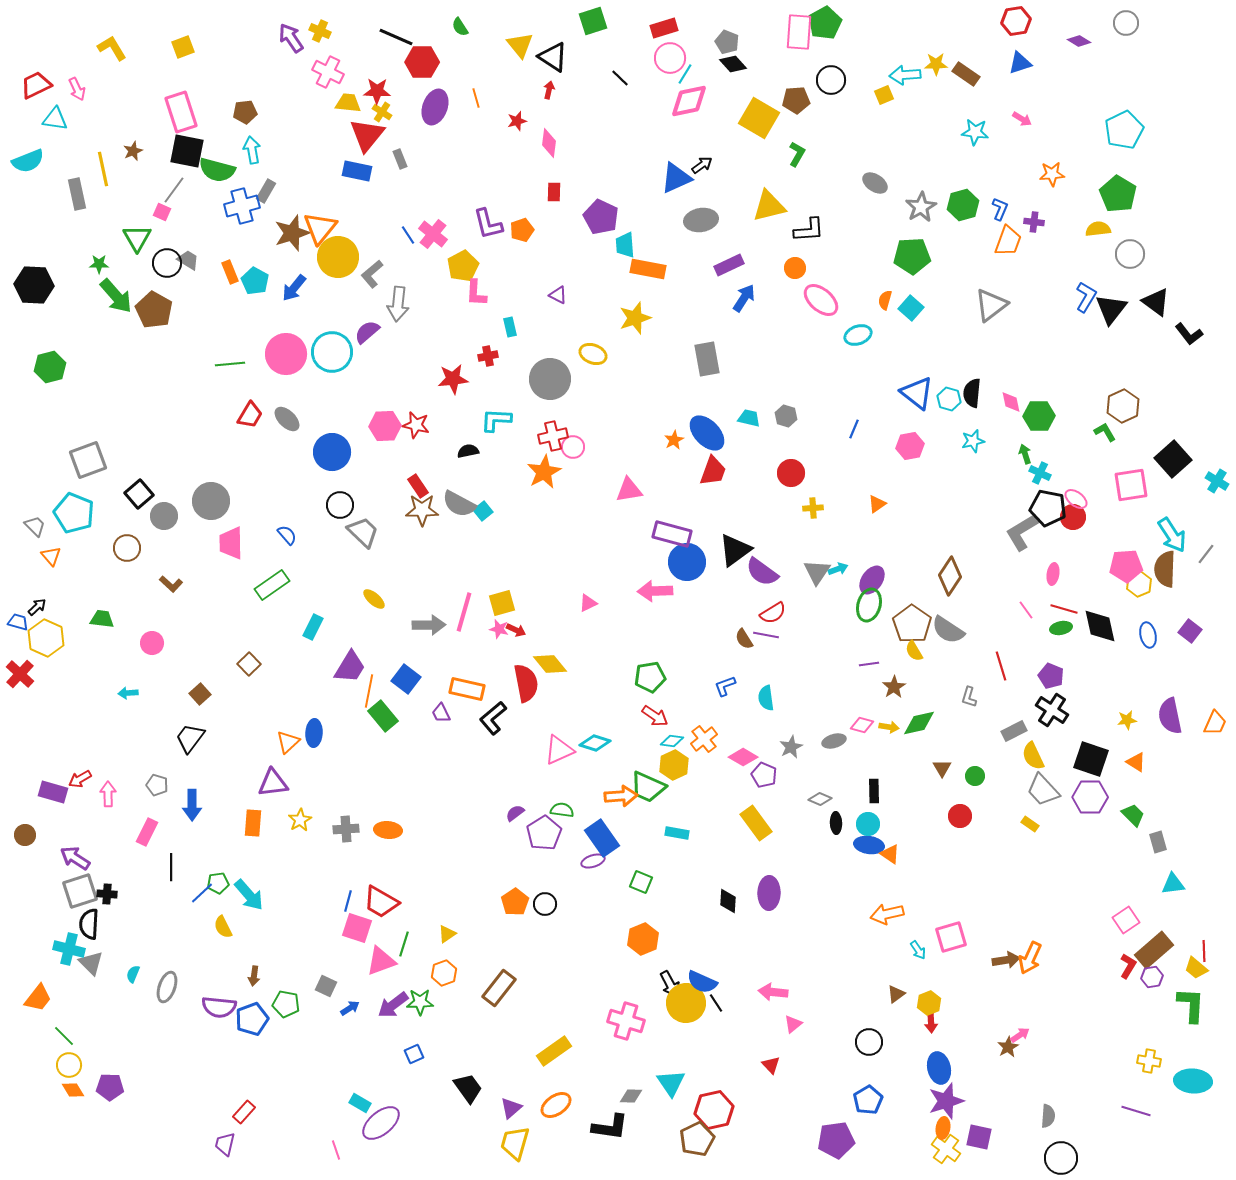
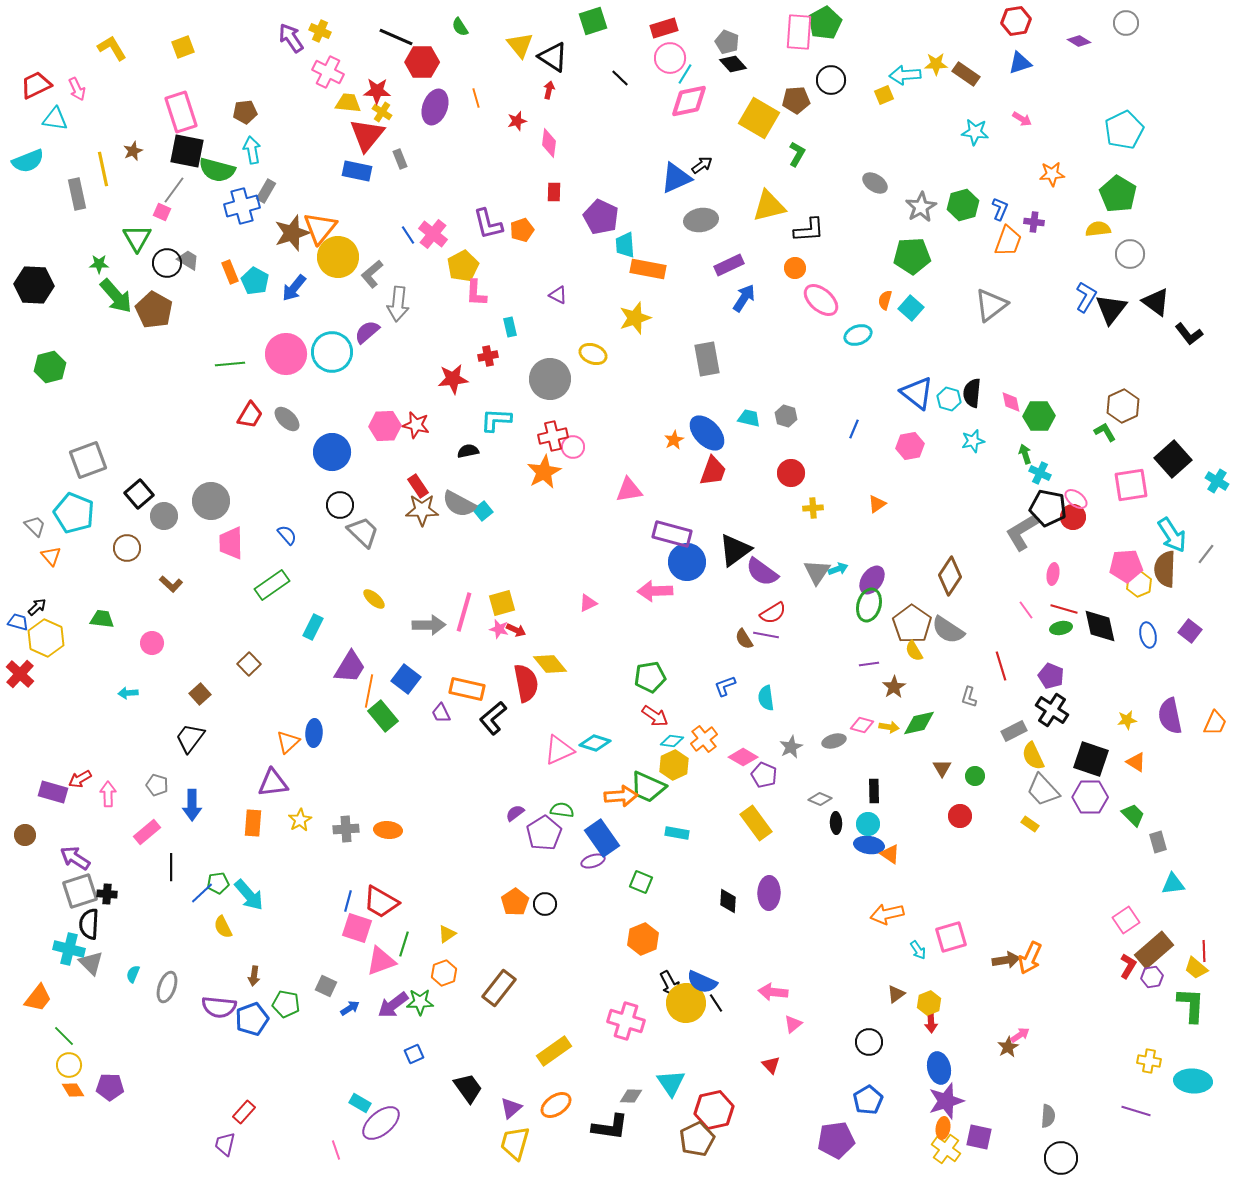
pink rectangle at (147, 832): rotated 24 degrees clockwise
